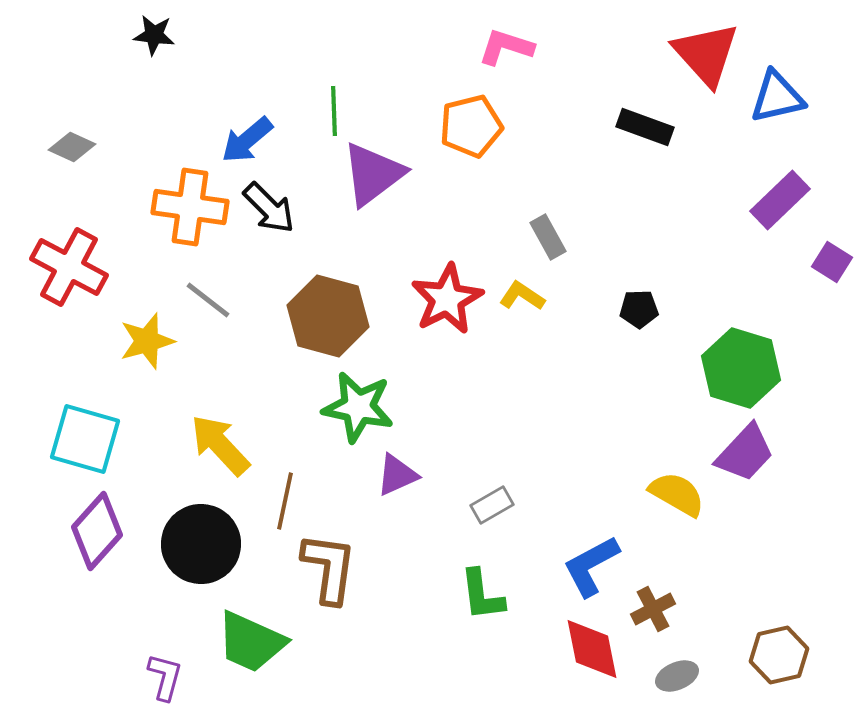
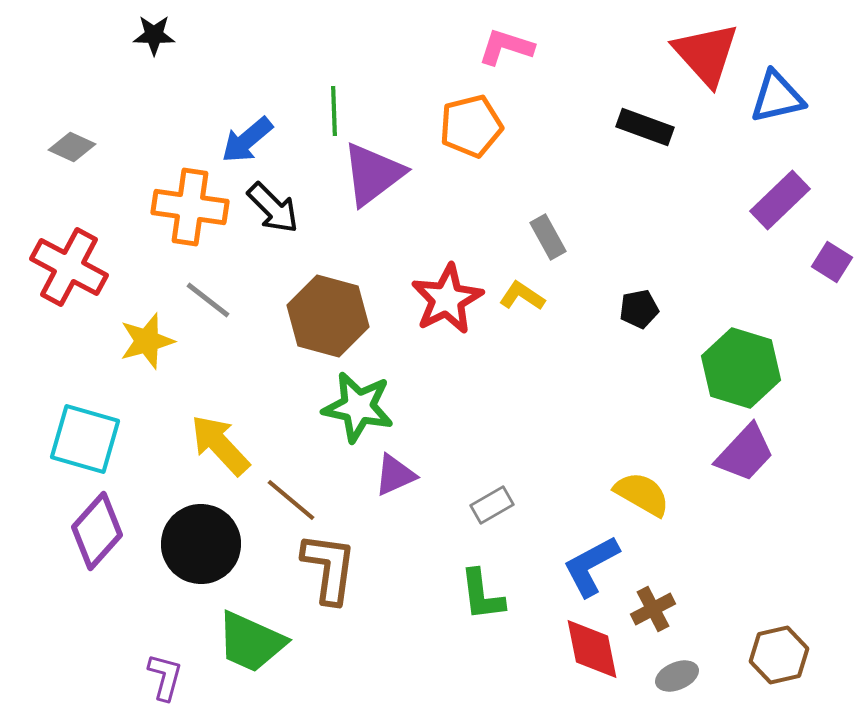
black star at (154, 35): rotated 6 degrees counterclockwise
black arrow at (269, 208): moved 4 px right
black pentagon at (639, 309): rotated 9 degrees counterclockwise
purple triangle at (397, 475): moved 2 px left
yellow semicircle at (677, 494): moved 35 px left
brown line at (285, 501): moved 6 px right, 1 px up; rotated 62 degrees counterclockwise
